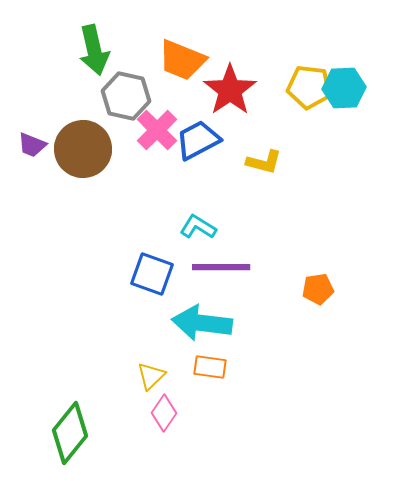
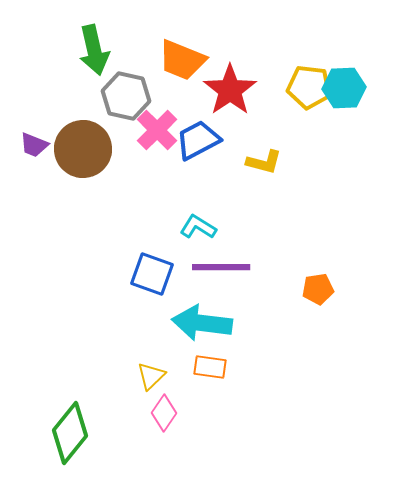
purple trapezoid: moved 2 px right
